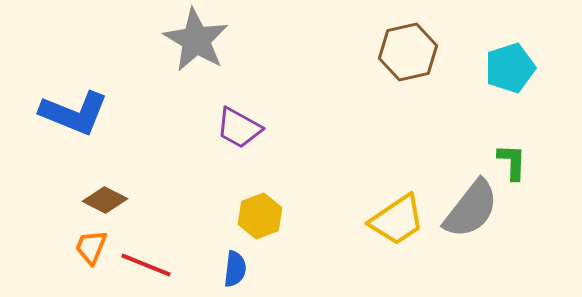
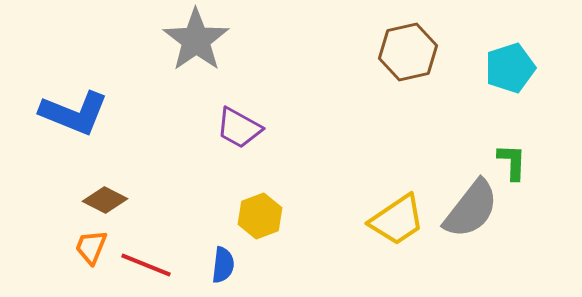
gray star: rotated 6 degrees clockwise
blue semicircle: moved 12 px left, 4 px up
